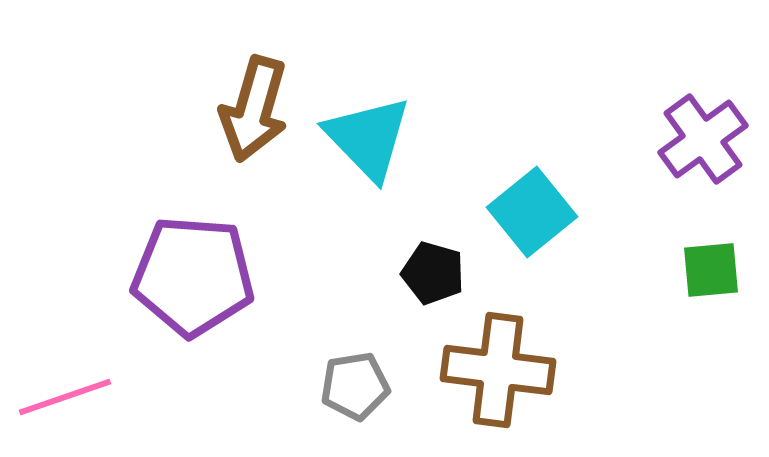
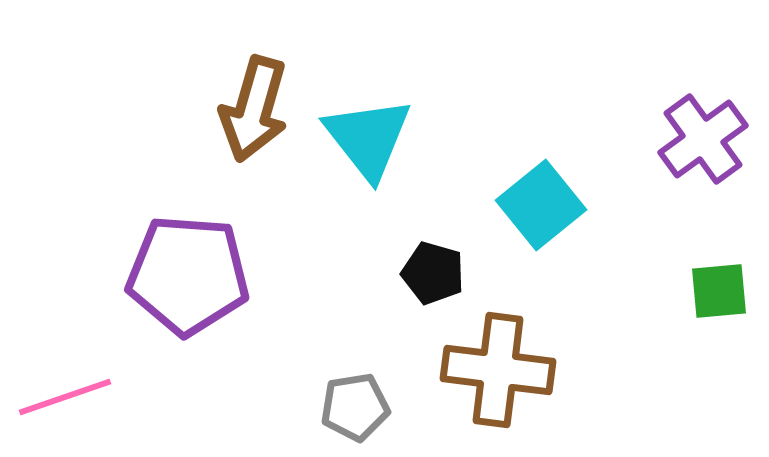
cyan triangle: rotated 6 degrees clockwise
cyan square: moved 9 px right, 7 px up
green square: moved 8 px right, 21 px down
purple pentagon: moved 5 px left, 1 px up
gray pentagon: moved 21 px down
